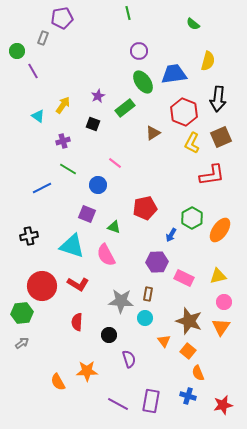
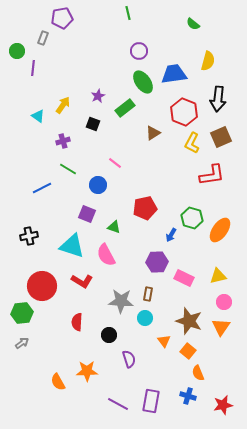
purple line at (33, 71): moved 3 px up; rotated 35 degrees clockwise
green hexagon at (192, 218): rotated 15 degrees counterclockwise
red L-shape at (78, 284): moved 4 px right, 3 px up
